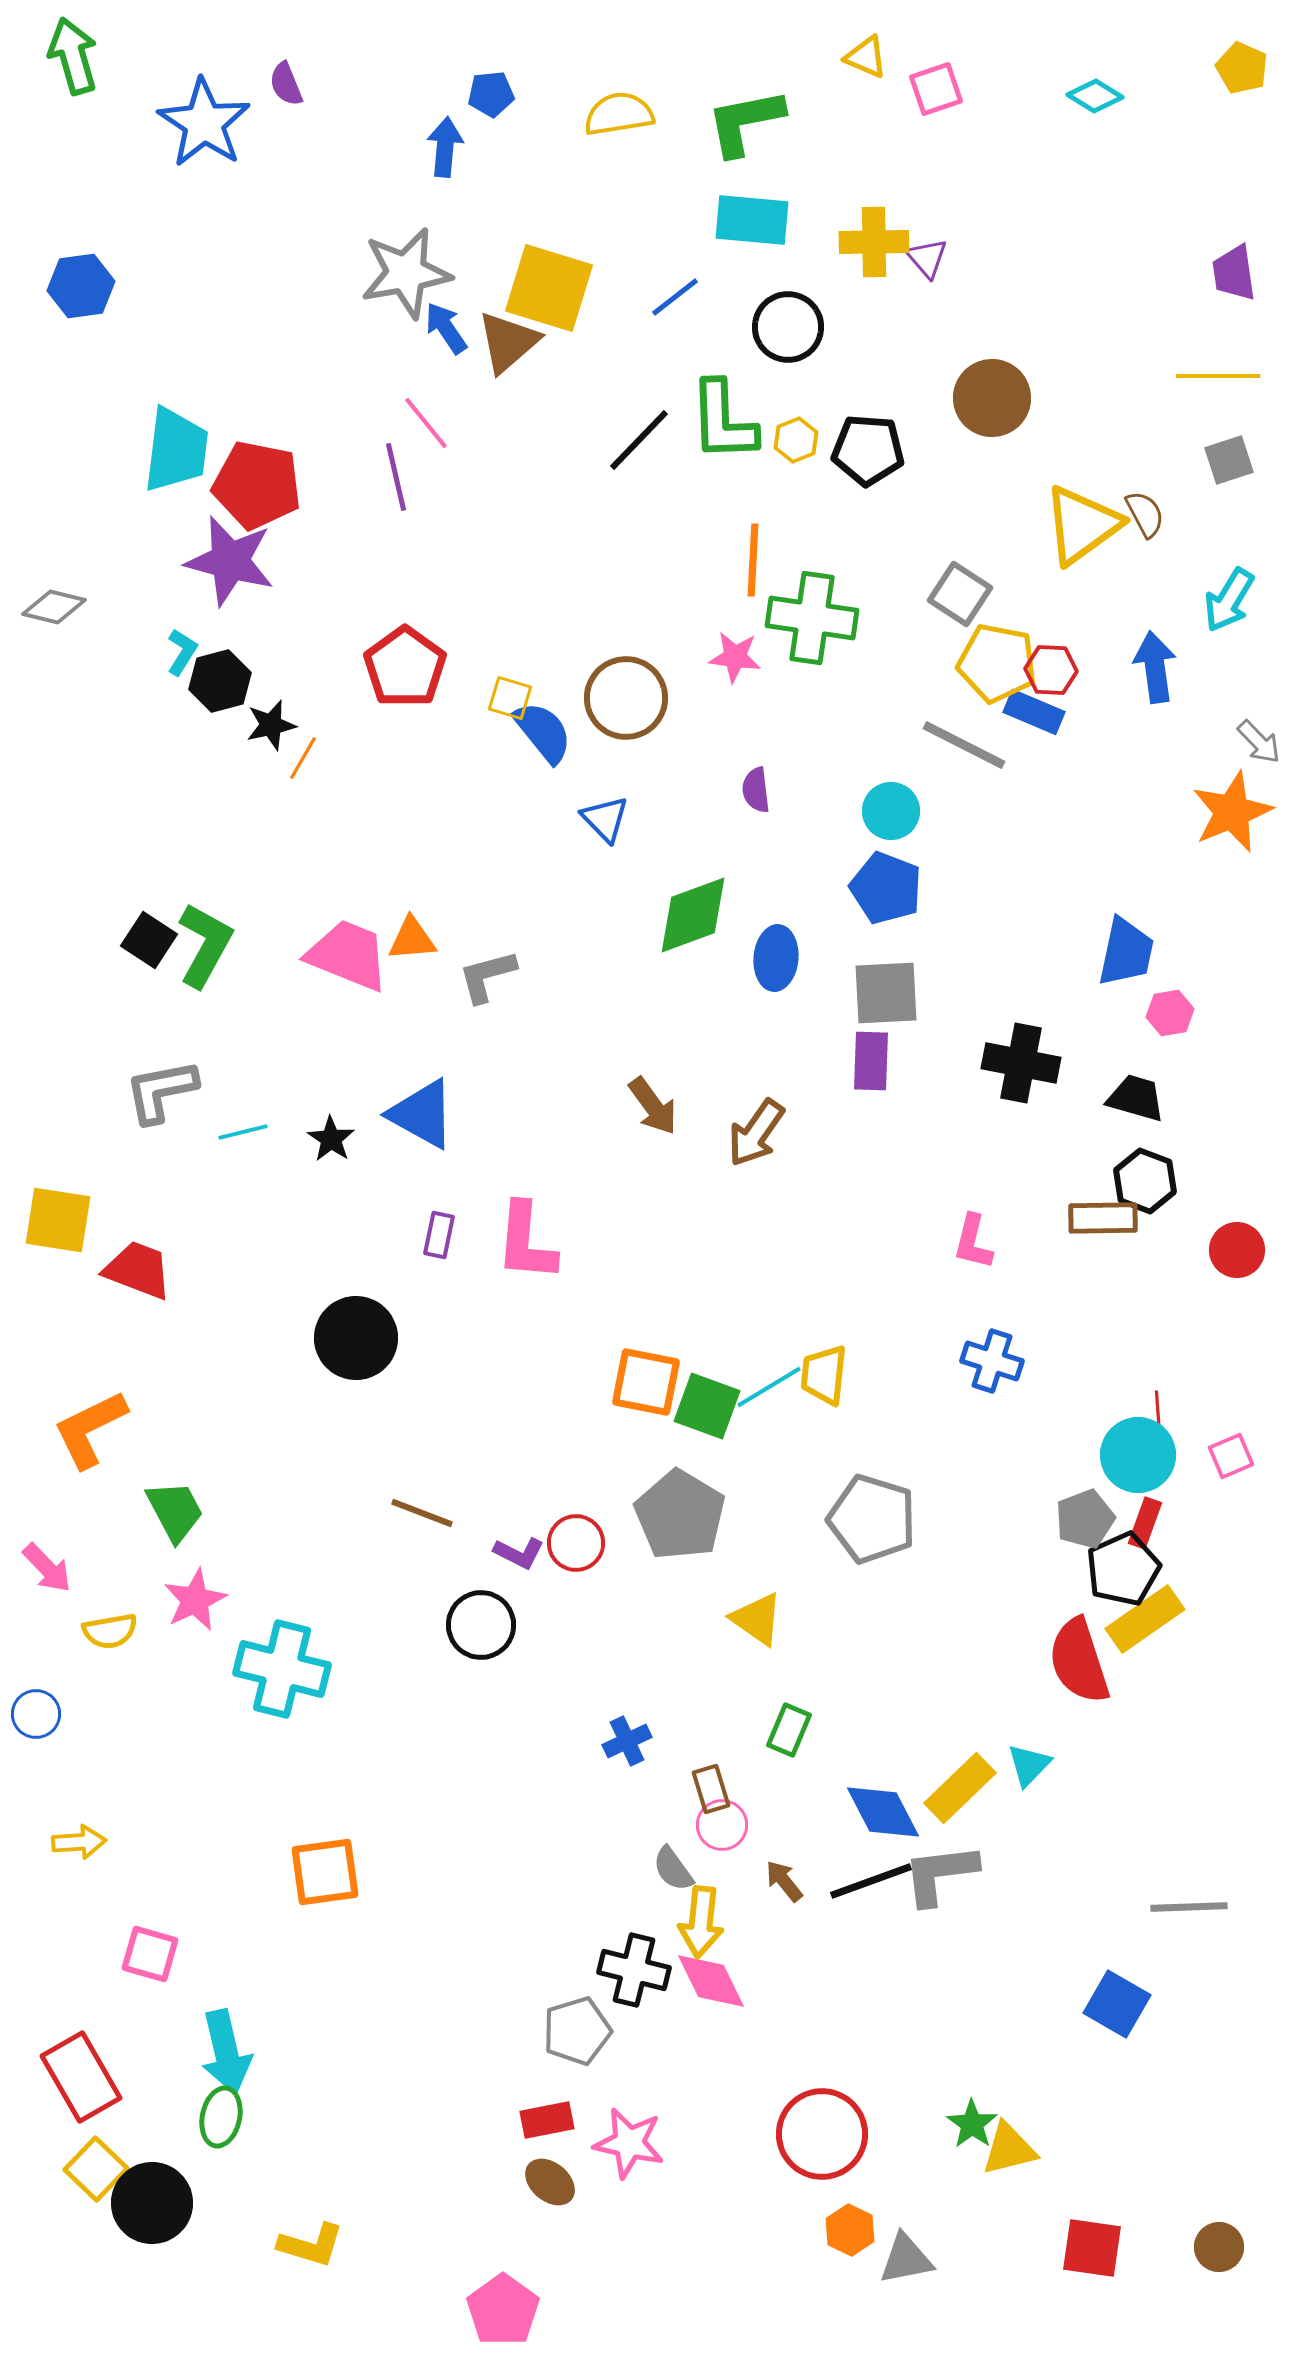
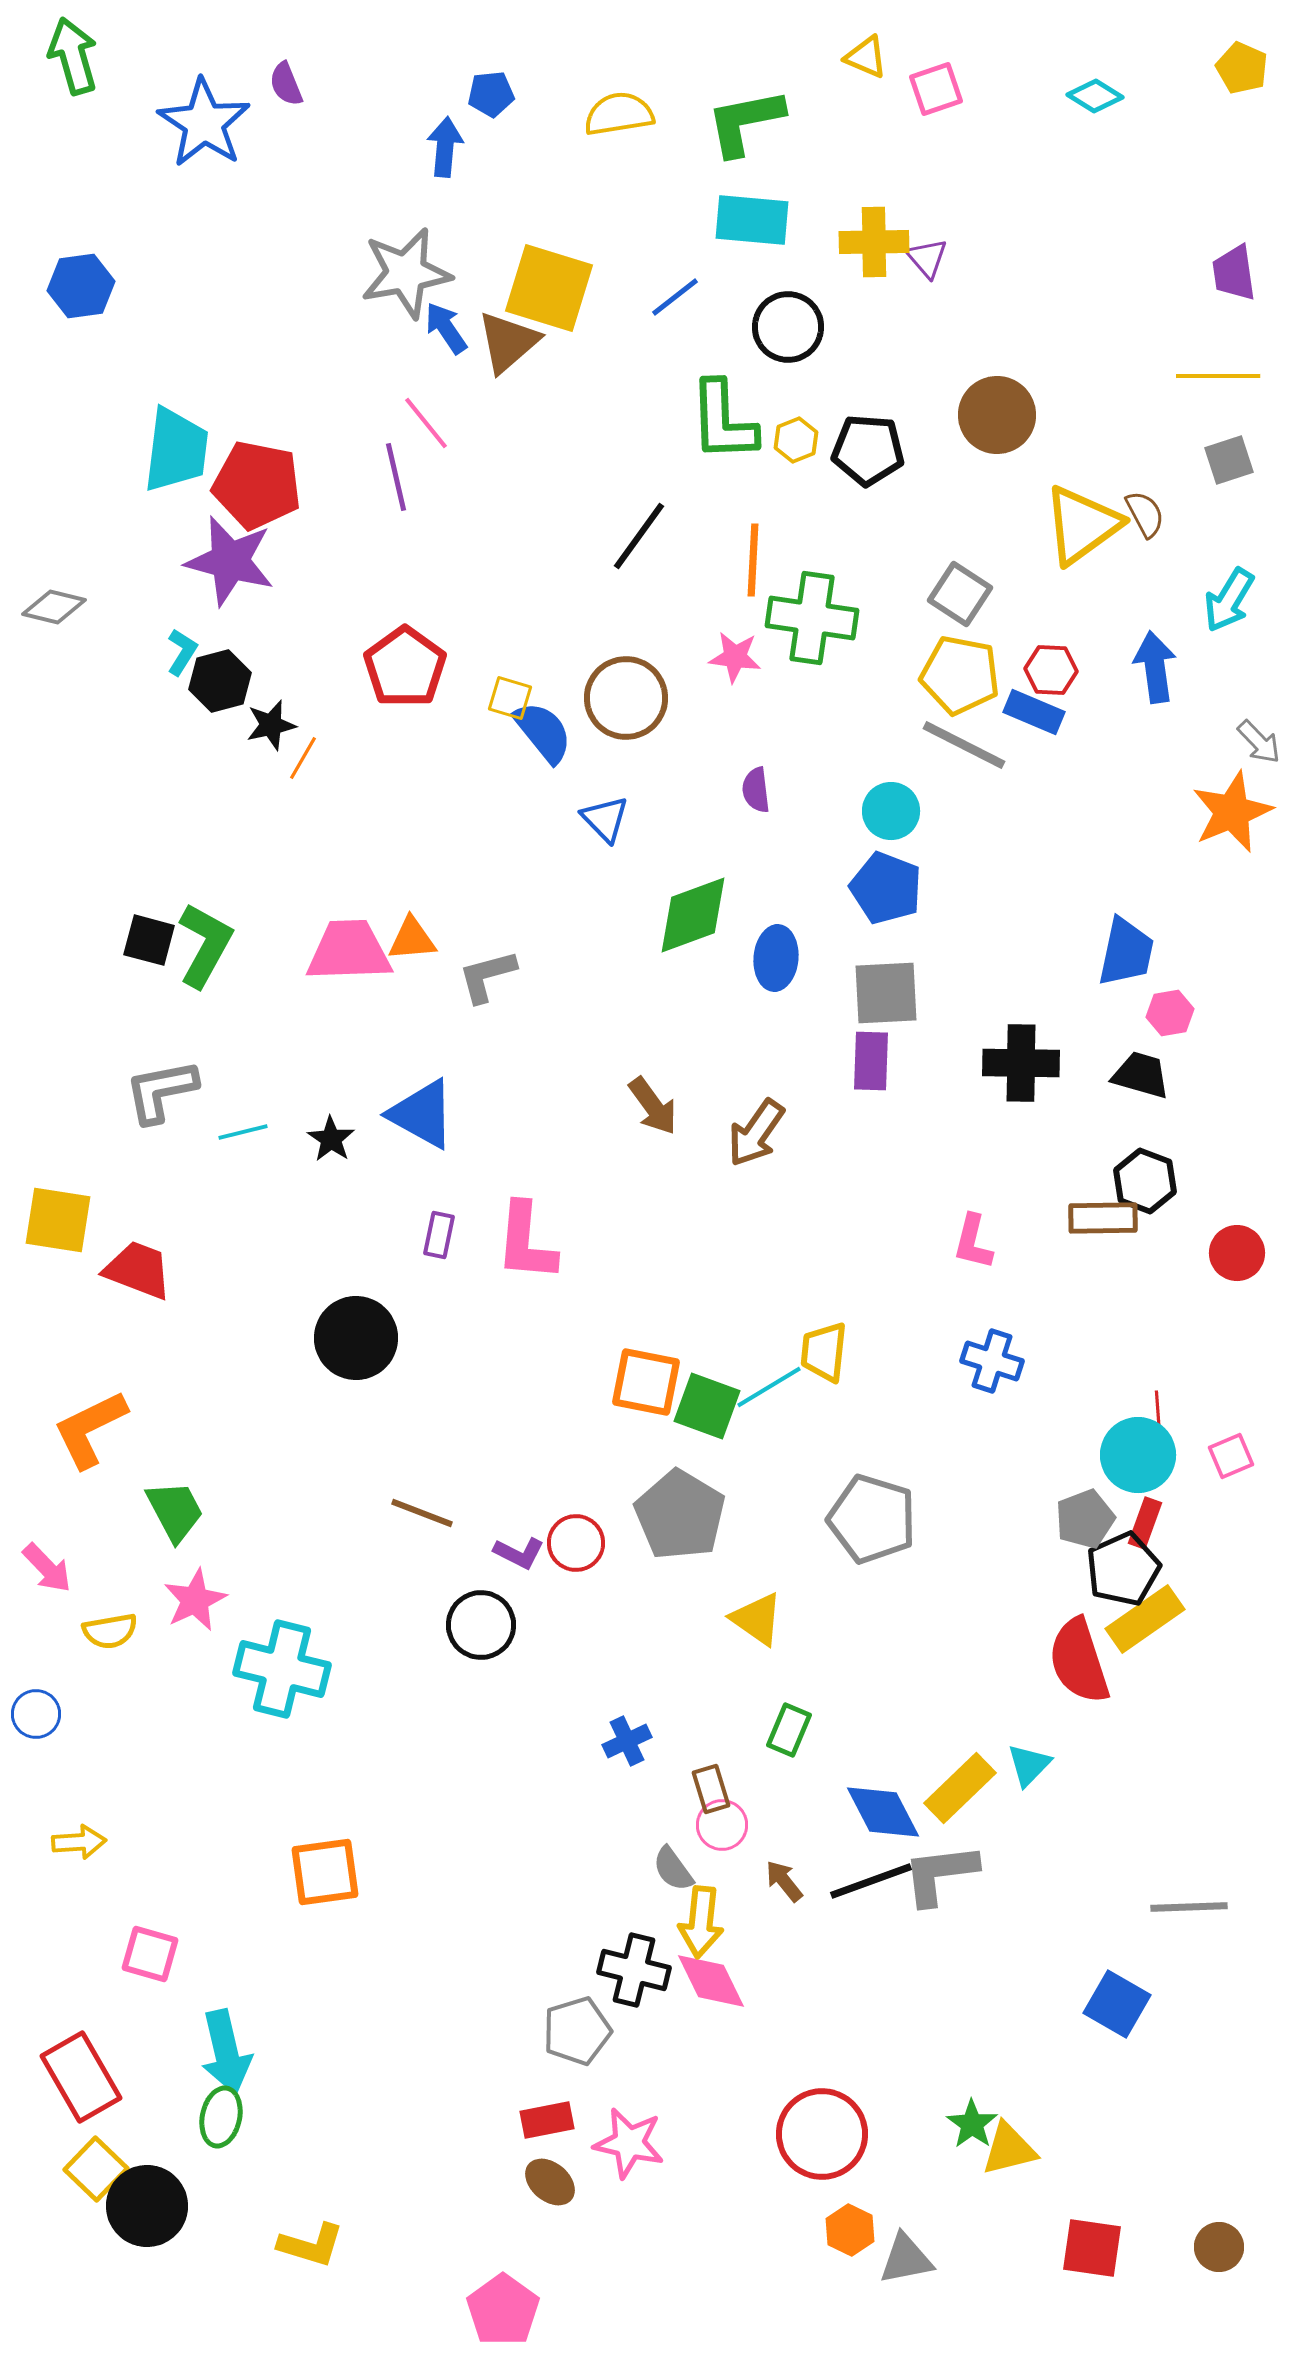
brown circle at (992, 398): moved 5 px right, 17 px down
black line at (639, 440): moved 96 px down; rotated 8 degrees counterclockwise
yellow pentagon at (997, 663): moved 37 px left, 12 px down
black square at (149, 940): rotated 18 degrees counterclockwise
pink trapezoid at (348, 955): moved 1 px right, 4 px up; rotated 24 degrees counterclockwise
black cross at (1021, 1063): rotated 10 degrees counterclockwise
black trapezoid at (1136, 1098): moved 5 px right, 23 px up
red circle at (1237, 1250): moved 3 px down
yellow trapezoid at (824, 1375): moved 23 px up
black circle at (152, 2203): moved 5 px left, 3 px down
